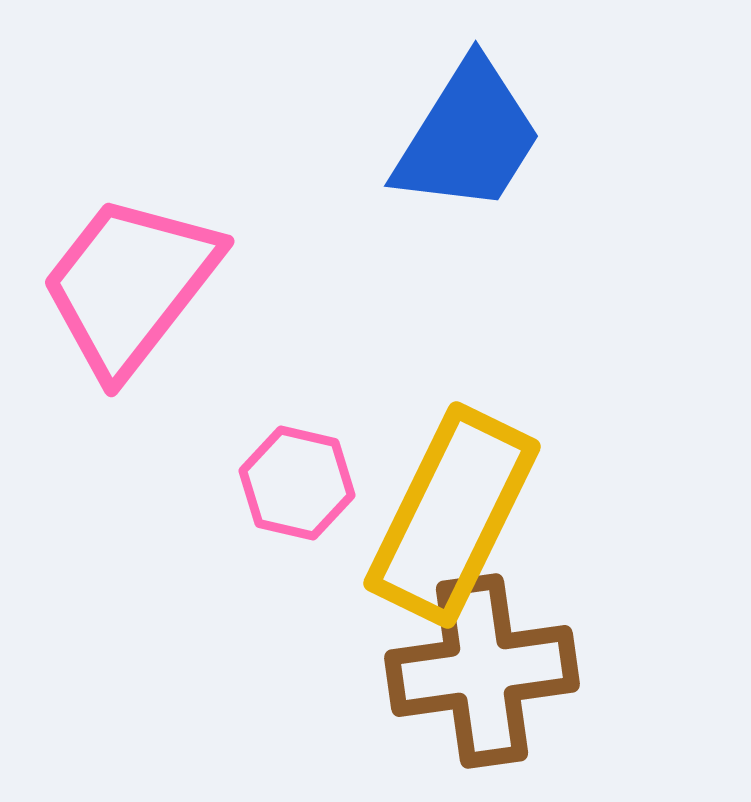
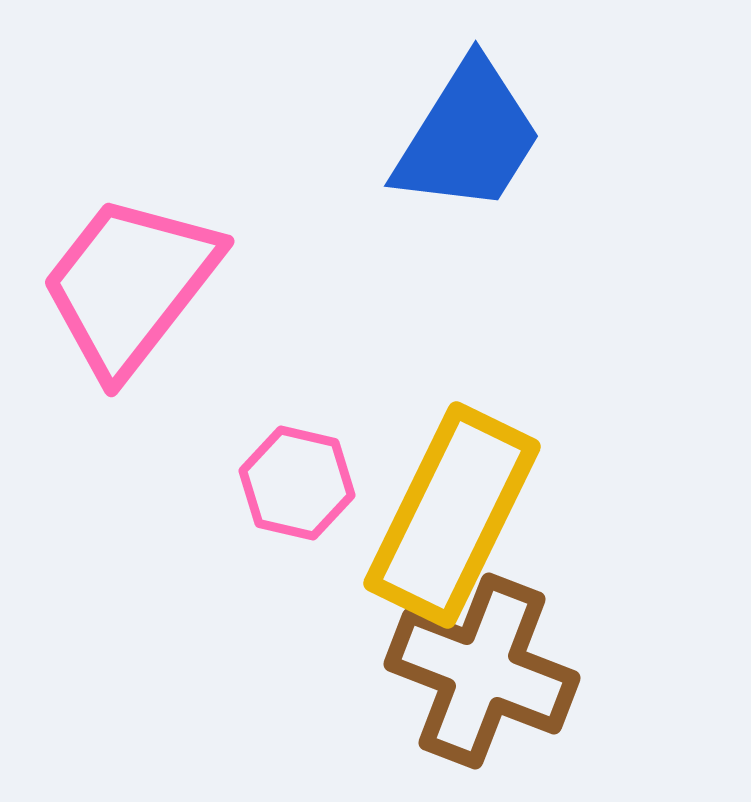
brown cross: rotated 29 degrees clockwise
